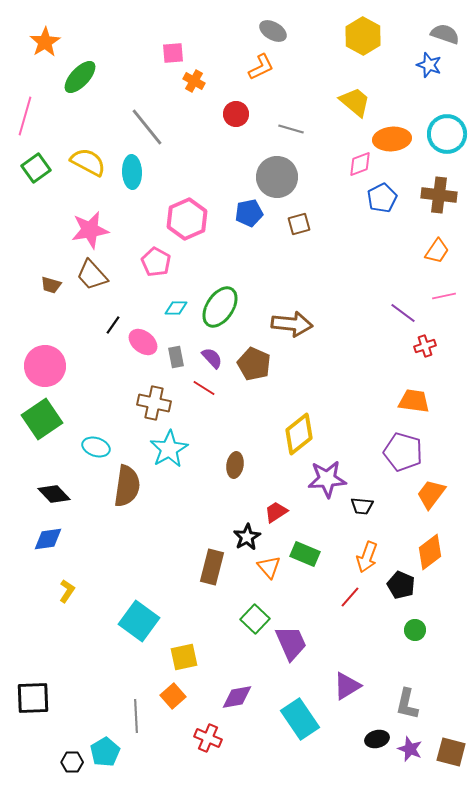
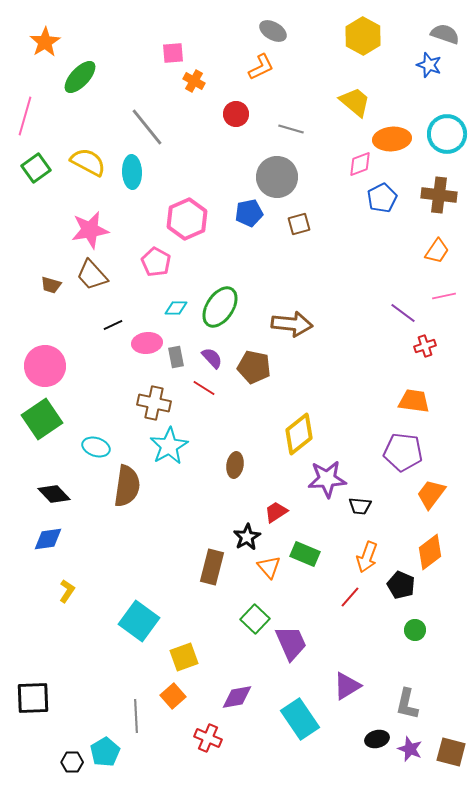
black line at (113, 325): rotated 30 degrees clockwise
pink ellipse at (143, 342): moved 4 px right, 1 px down; rotated 44 degrees counterclockwise
brown pentagon at (254, 364): moved 3 px down; rotated 12 degrees counterclockwise
cyan star at (169, 449): moved 3 px up
purple pentagon at (403, 452): rotated 9 degrees counterclockwise
black trapezoid at (362, 506): moved 2 px left
yellow square at (184, 657): rotated 8 degrees counterclockwise
